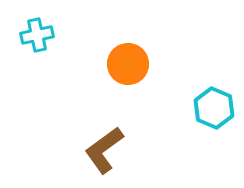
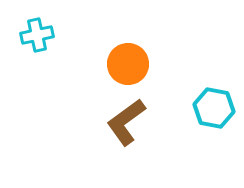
cyan hexagon: rotated 12 degrees counterclockwise
brown L-shape: moved 22 px right, 28 px up
